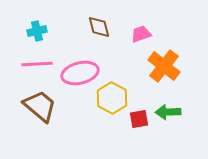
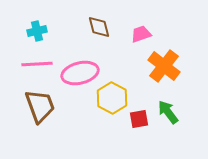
brown trapezoid: rotated 30 degrees clockwise
green arrow: rotated 55 degrees clockwise
